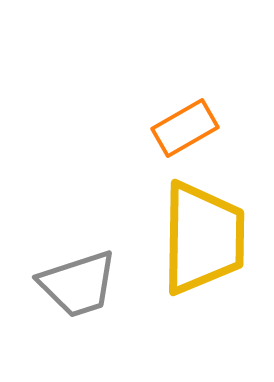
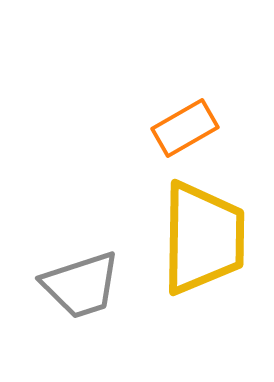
gray trapezoid: moved 3 px right, 1 px down
